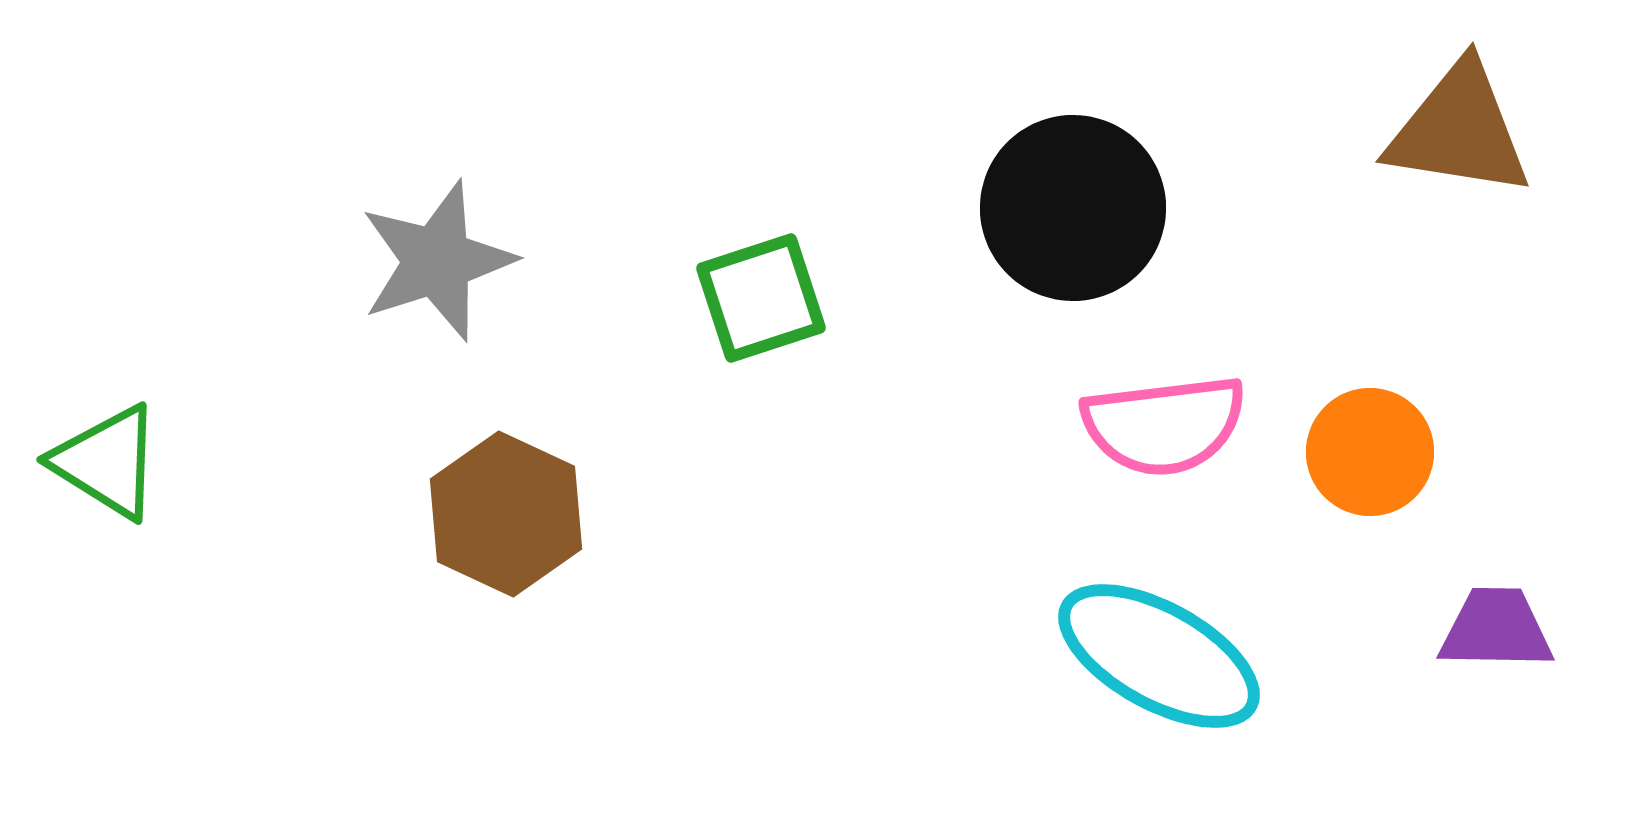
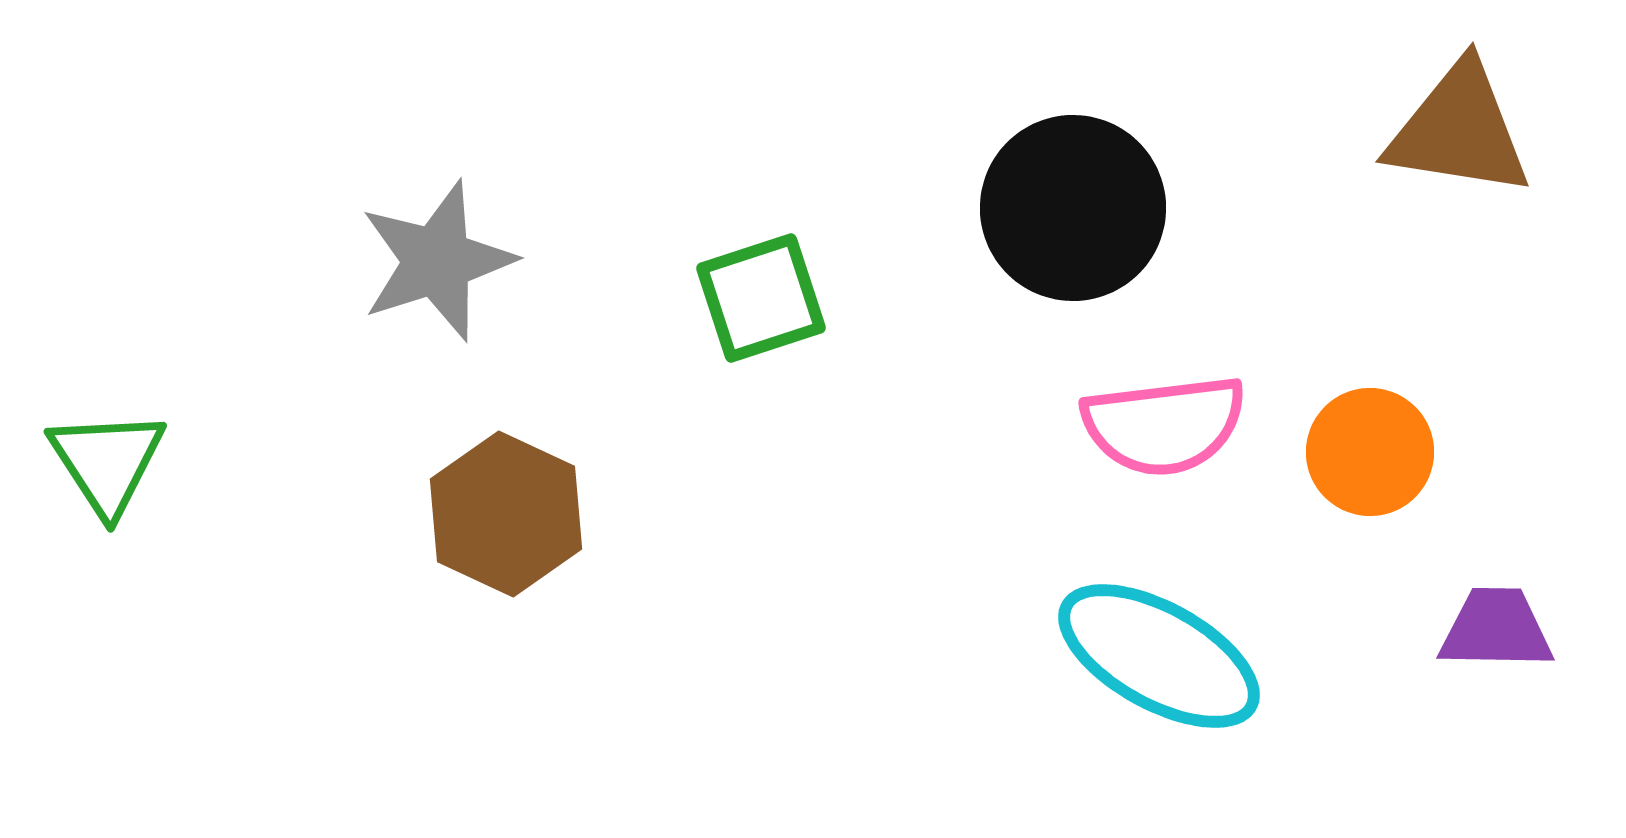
green triangle: rotated 25 degrees clockwise
